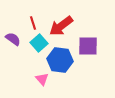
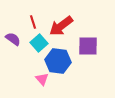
red line: moved 1 px up
blue hexagon: moved 2 px left, 1 px down
